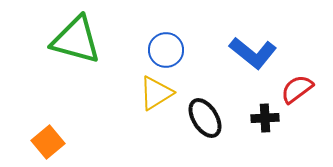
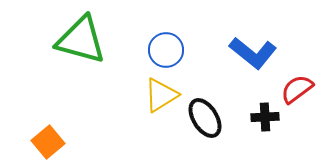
green triangle: moved 5 px right
yellow triangle: moved 5 px right, 2 px down
black cross: moved 1 px up
